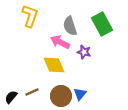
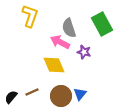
gray semicircle: moved 1 px left, 2 px down
